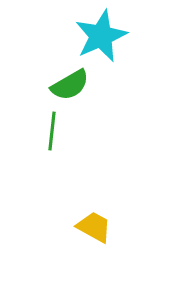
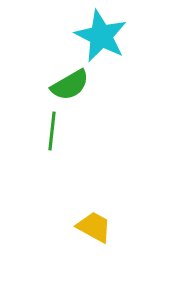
cyan star: rotated 22 degrees counterclockwise
